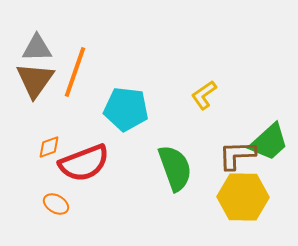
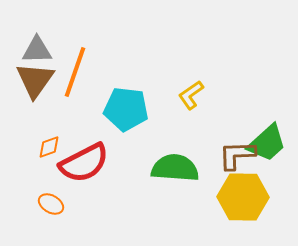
gray triangle: moved 2 px down
yellow L-shape: moved 13 px left
green trapezoid: moved 2 px left, 1 px down
red semicircle: rotated 6 degrees counterclockwise
green semicircle: rotated 66 degrees counterclockwise
orange ellipse: moved 5 px left
